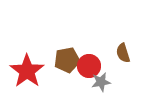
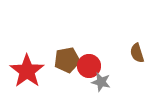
brown semicircle: moved 14 px right
gray star: rotated 24 degrees clockwise
